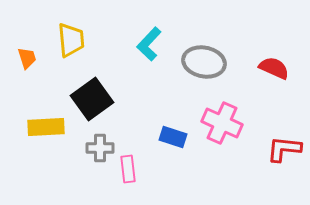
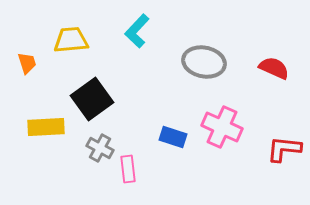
yellow trapezoid: rotated 90 degrees counterclockwise
cyan L-shape: moved 12 px left, 13 px up
orange trapezoid: moved 5 px down
pink cross: moved 4 px down
gray cross: rotated 28 degrees clockwise
